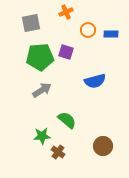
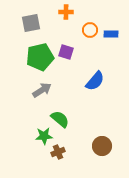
orange cross: rotated 24 degrees clockwise
orange circle: moved 2 px right
green pentagon: rotated 8 degrees counterclockwise
blue semicircle: rotated 35 degrees counterclockwise
green semicircle: moved 7 px left, 1 px up
green star: moved 2 px right
brown circle: moved 1 px left
brown cross: rotated 32 degrees clockwise
